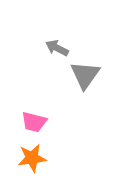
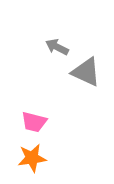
gray arrow: moved 1 px up
gray triangle: moved 1 px right, 3 px up; rotated 40 degrees counterclockwise
